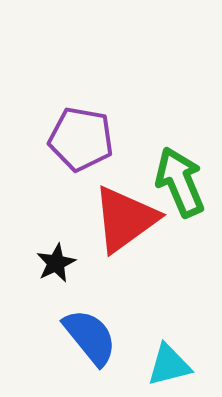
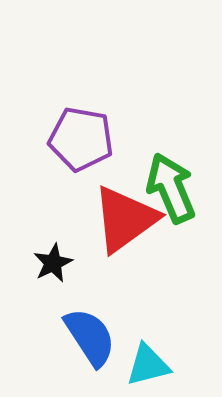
green arrow: moved 9 px left, 6 px down
black star: moved 3 px left
blue semicircle: rotated 6 degrees clockwise
cyan triangle: moved 21 px left
